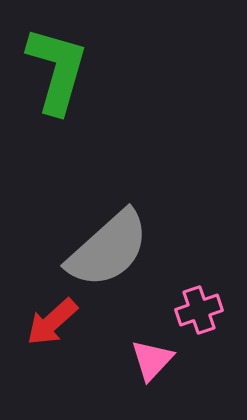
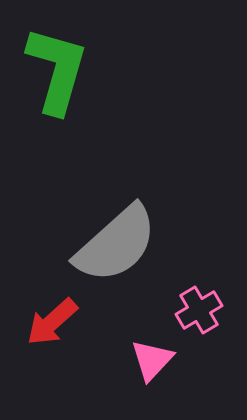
gray semicircle: moved 8 px right, 5 px up
pink cross: rotated 12 degrees counterclockwise
